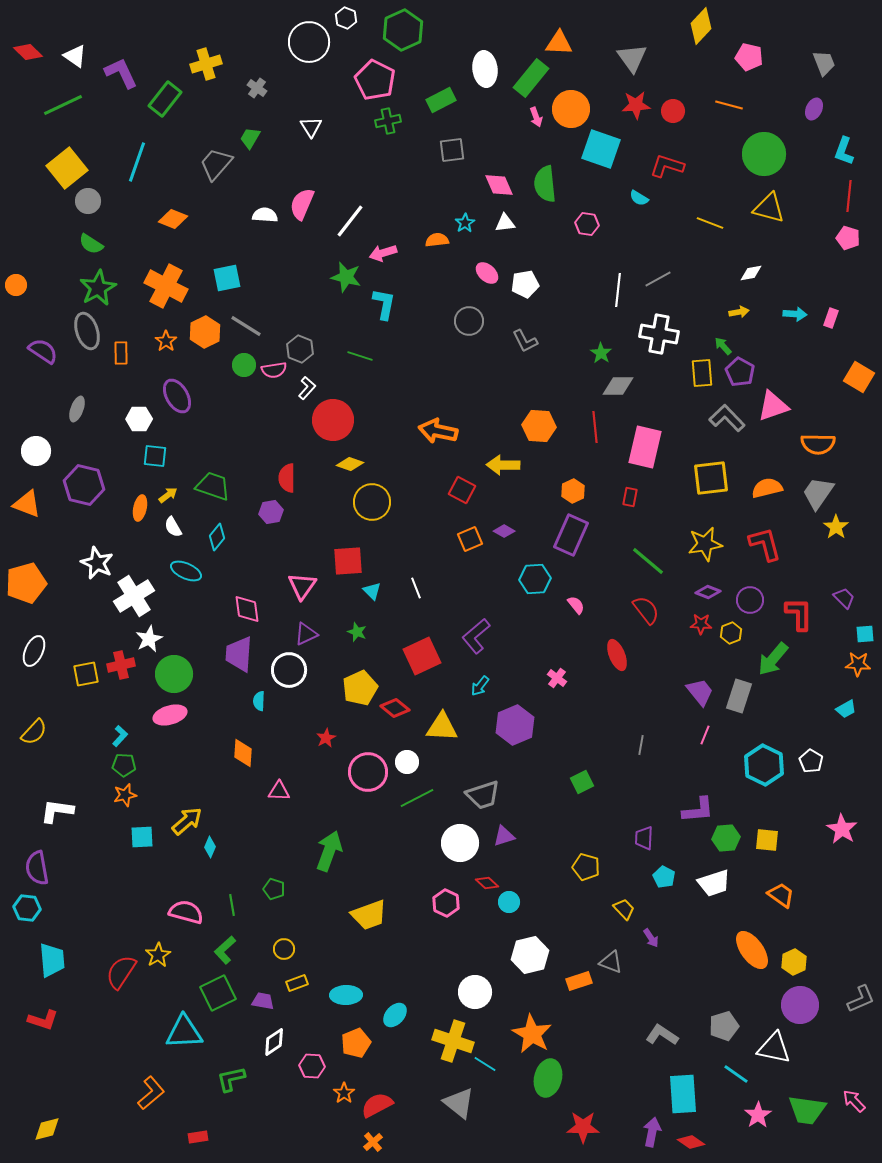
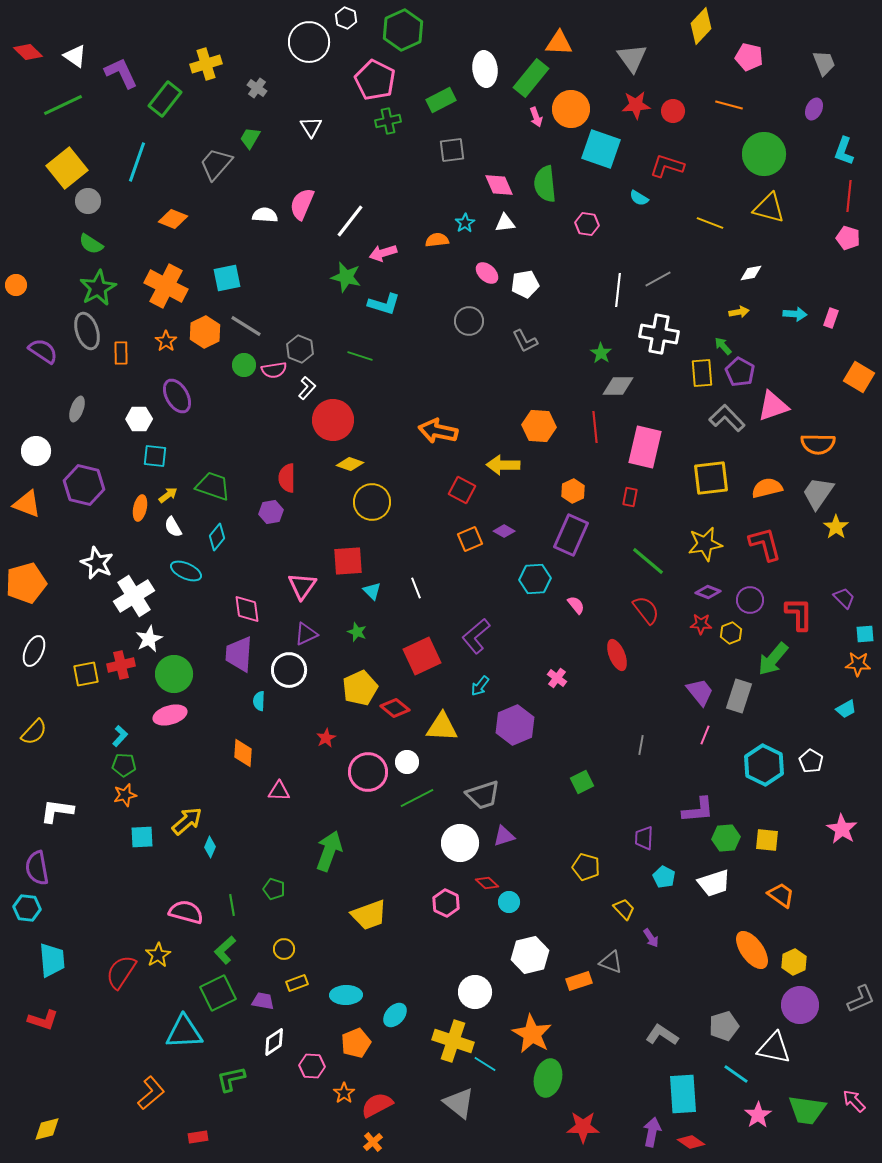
cyan L-shape at (384, 304): rotated 96 degrees clockwise
